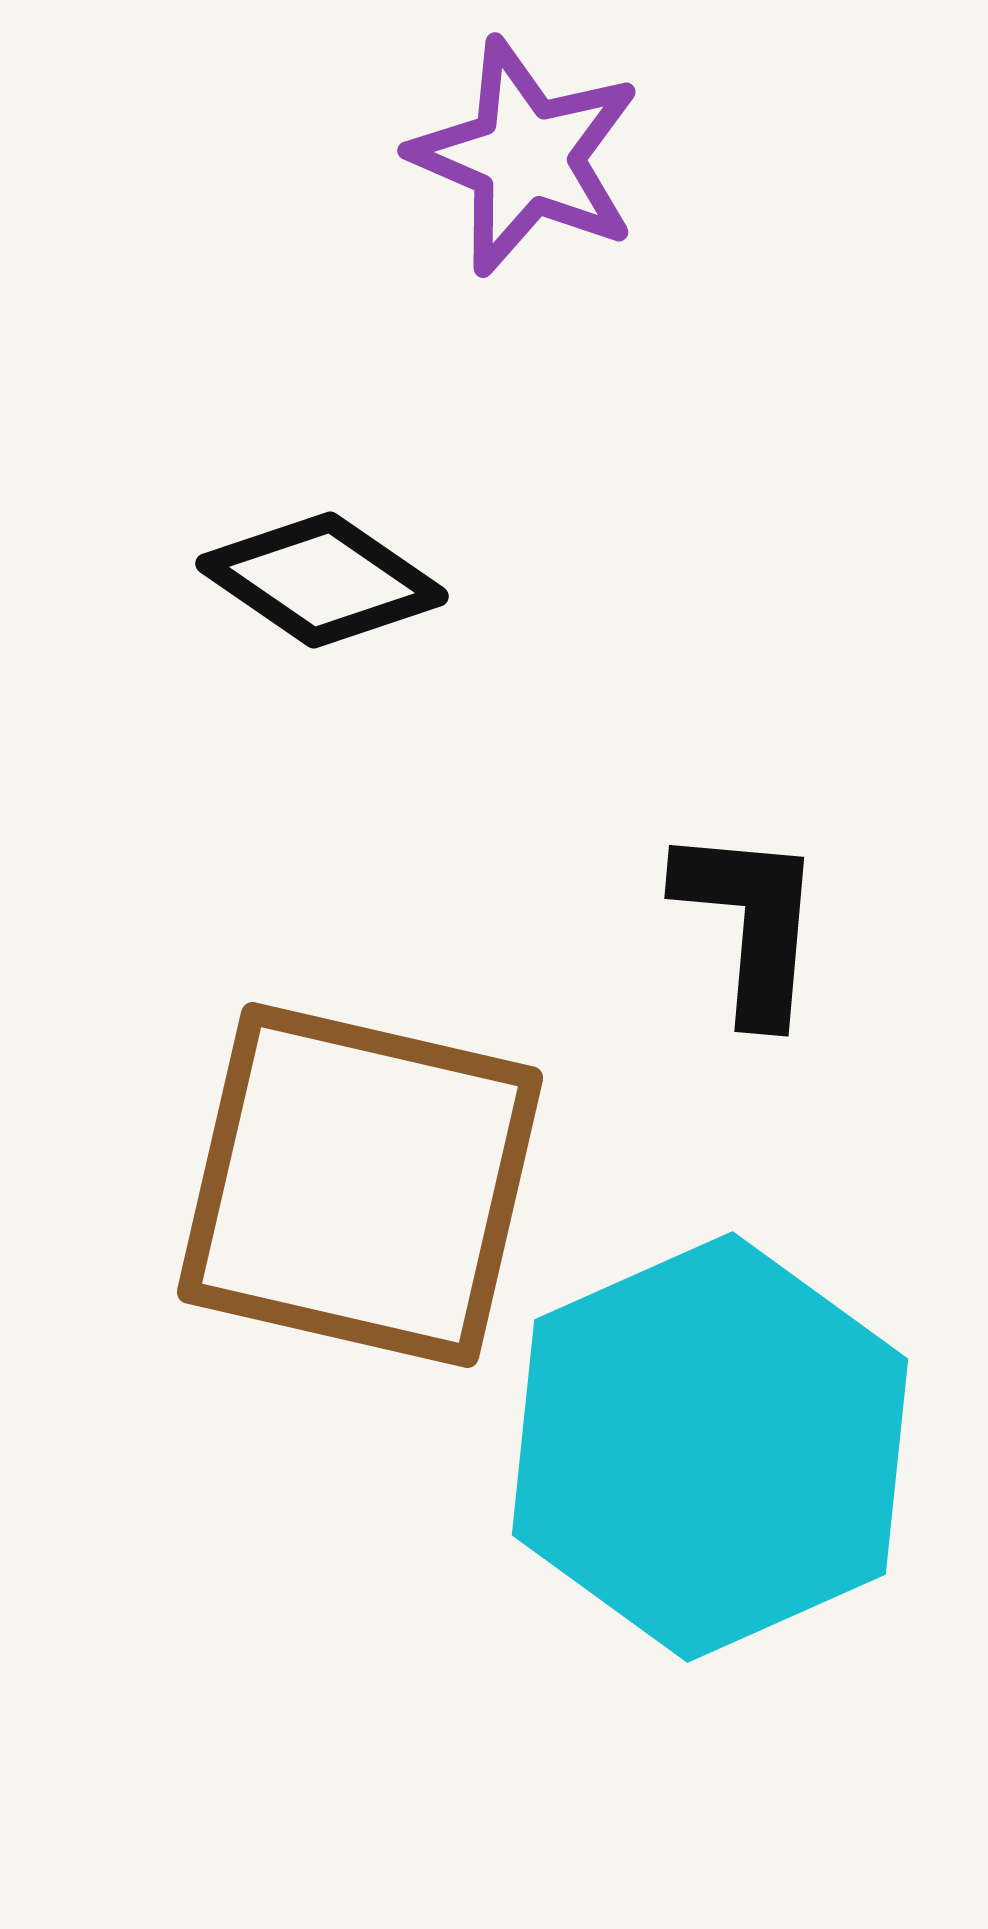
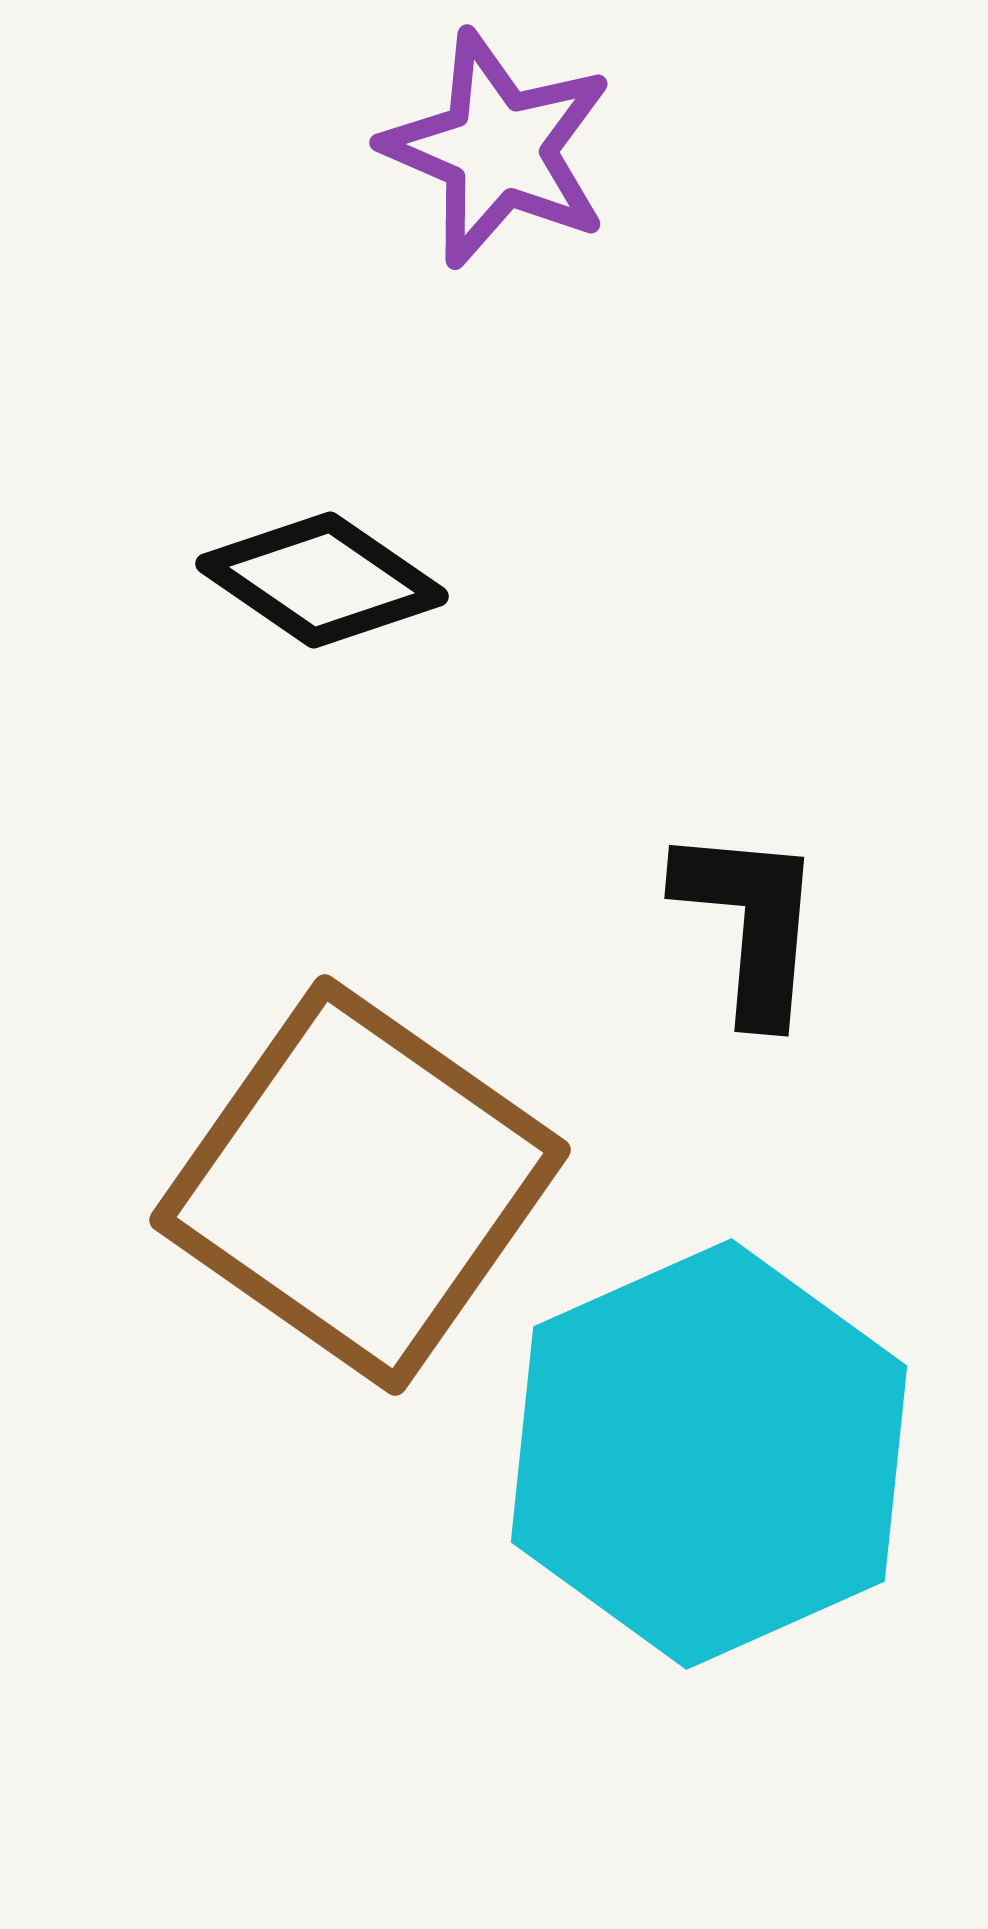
purple star: moved 28 px left, 8 px up
brown square: rotated 22 degrees clockwise
cyan hexagon: moved 1 px left, 7 px down
